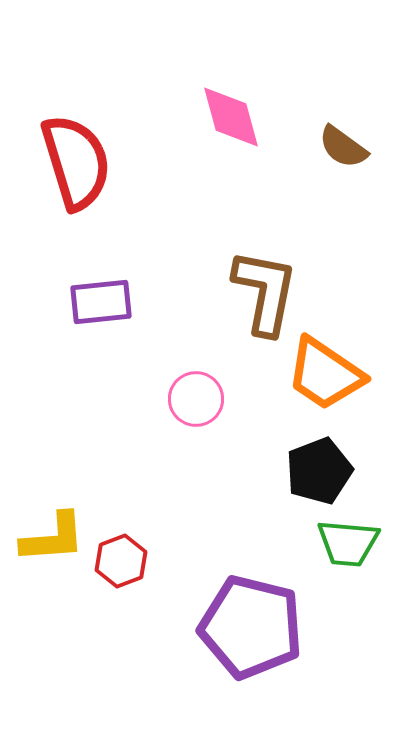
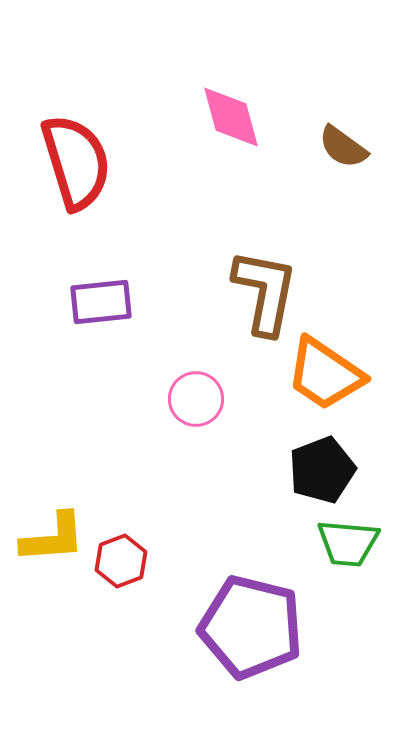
black pentagon: moved 3 px right, 1 px up
